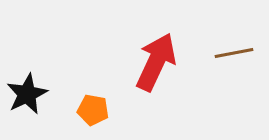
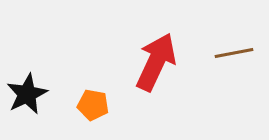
orange pentagon: moved 5 px up
